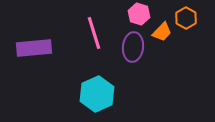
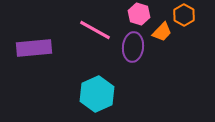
orange hexagon: moved 2 px left, 3 px up
pink line: moved 1 px right, 3 px up; rotated 44 degrees counterclockwise
